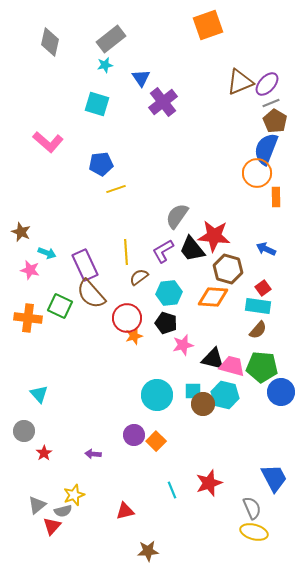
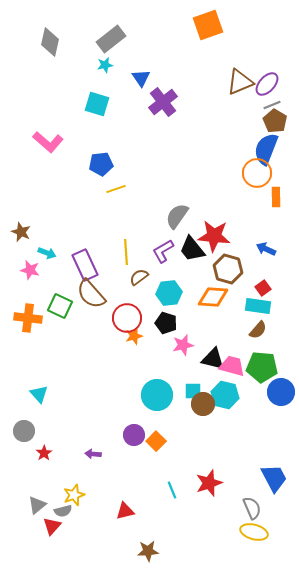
gray line at (271, 103): moved 1 px right, 2 px down
